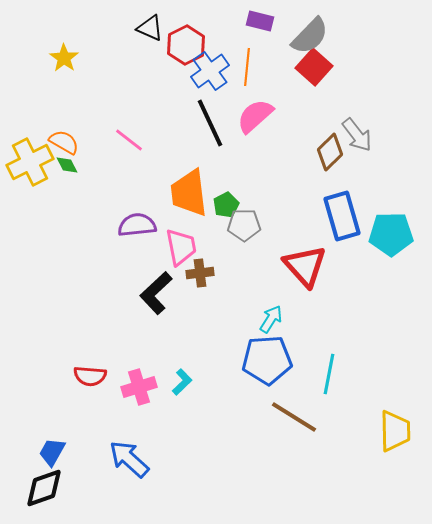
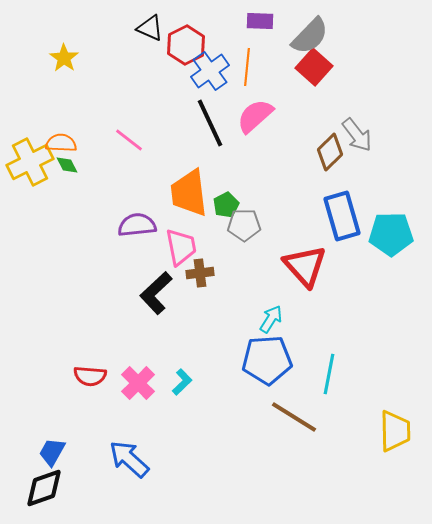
purple rectangle: rotated 12 degrees counterclockwise
orange semicircle: moved 3 px left, 1 px down; rotated 28 degrees counterclockwise
pink cross: moved 1 px left, 4 px up; rotated 28 degrees counterclockwise
